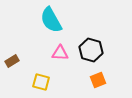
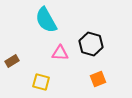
cyan semicircle: moved 5 px left
black hexagon: moved 6 px up
orange square: moved 1 px up
